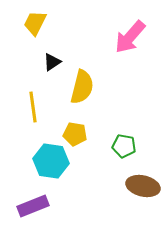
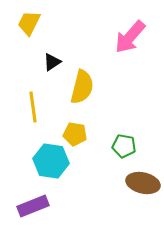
yellow trapezoid: moved 6 px left
brown ellipse: moved 3 px up
